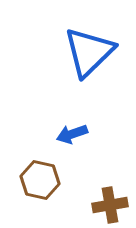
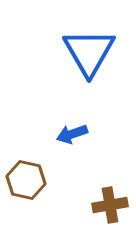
blue triangle: rotated 16 degrees counterclockwise
brown hexagon: moved 14 px left
